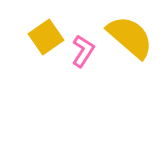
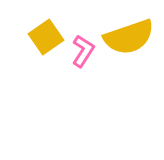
yellow semicircle: moved 1 px left; rotated 120 degrees clockwise
